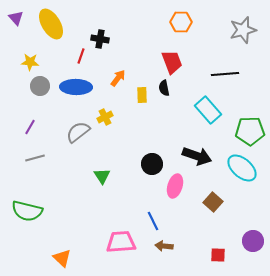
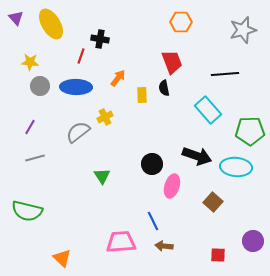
cyan ellipse: moved 6 px left, 1 px up; rotated 36 degrees counterclockwise
pink ellipse: moved 3 px left
